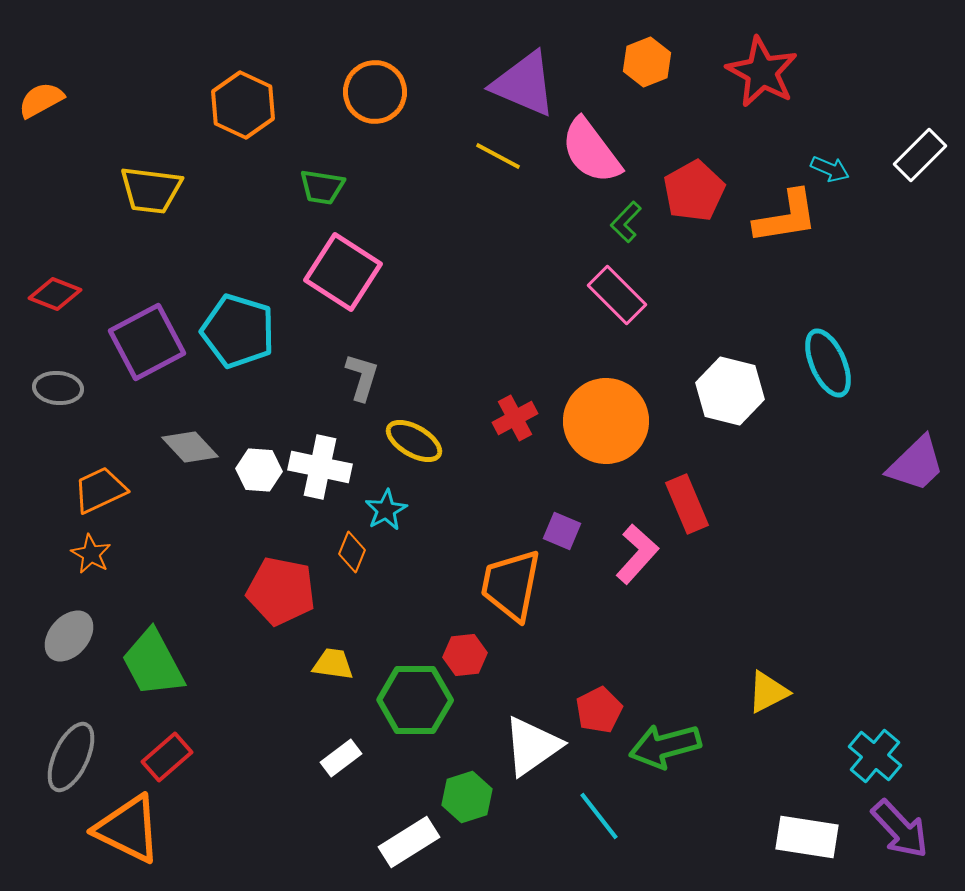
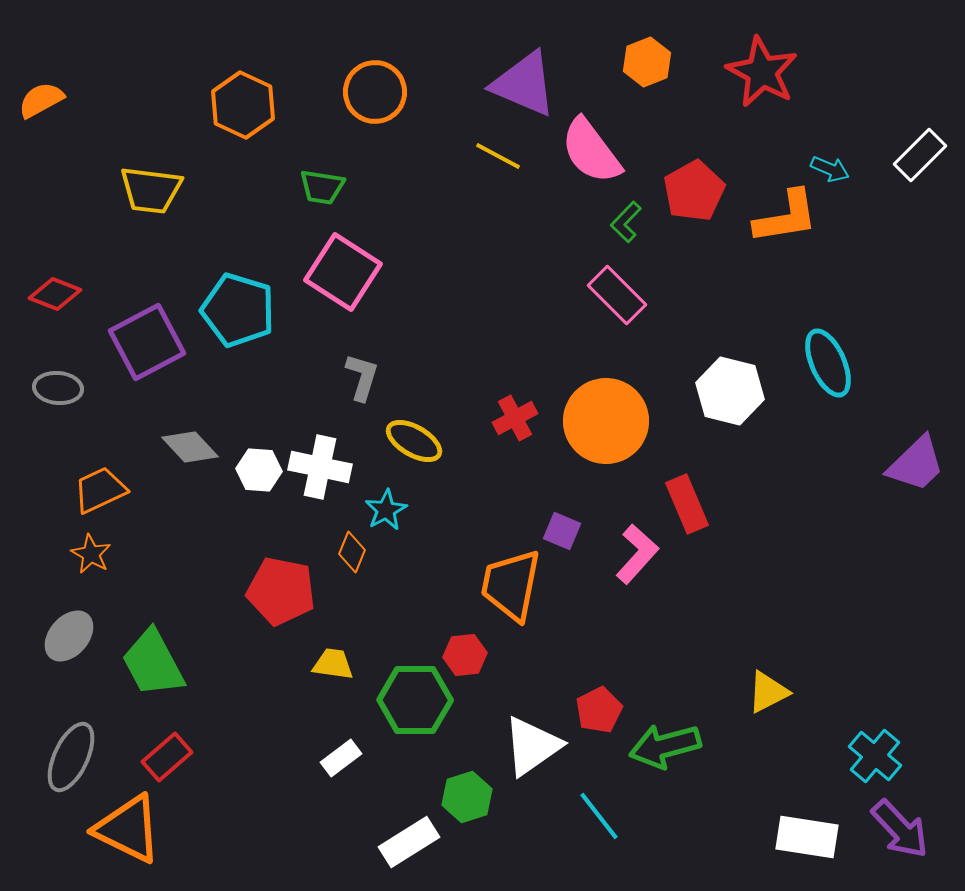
cyan pentagon at (238, 331): moved 21 px up
